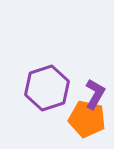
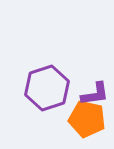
purple L-shape: rotated 52 degrees clockwise
